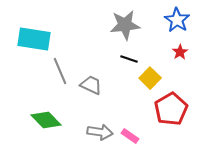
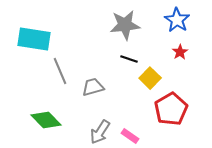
gray trapezoid: moved 2 px right, 2 px down; rotated 40 degrees counterclockwise
gray arrow: rotated 115 degrees clockwise
